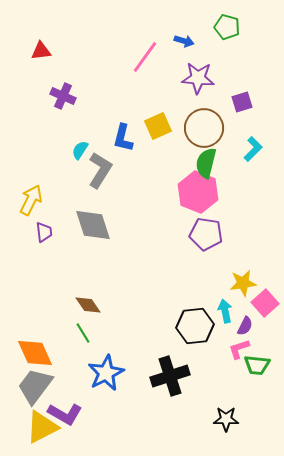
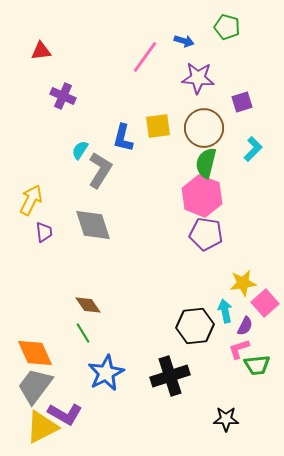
yellow square: rotated 16 degrees clockwise
pink hexagon: moved 4 px right, 4 px down
green trapezoid: rotated 12 degrees counterclockwise
